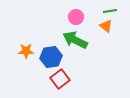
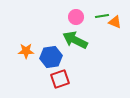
green line: moved 8 px left, 5 px down
orange triangle: moved 9 px right, 4 px up; rotated 16 degrees counterclockwise
red square: rotated 18 degrees clockwise
